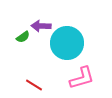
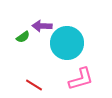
purple arrow: moved 1 px right
pink L-shape: moved 1 px left, 1 px down
